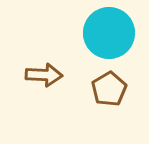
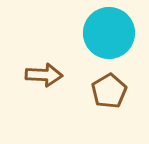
brown pentagon: moved 2 px down
